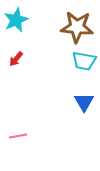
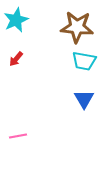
blue triangle: moved 3 px up
